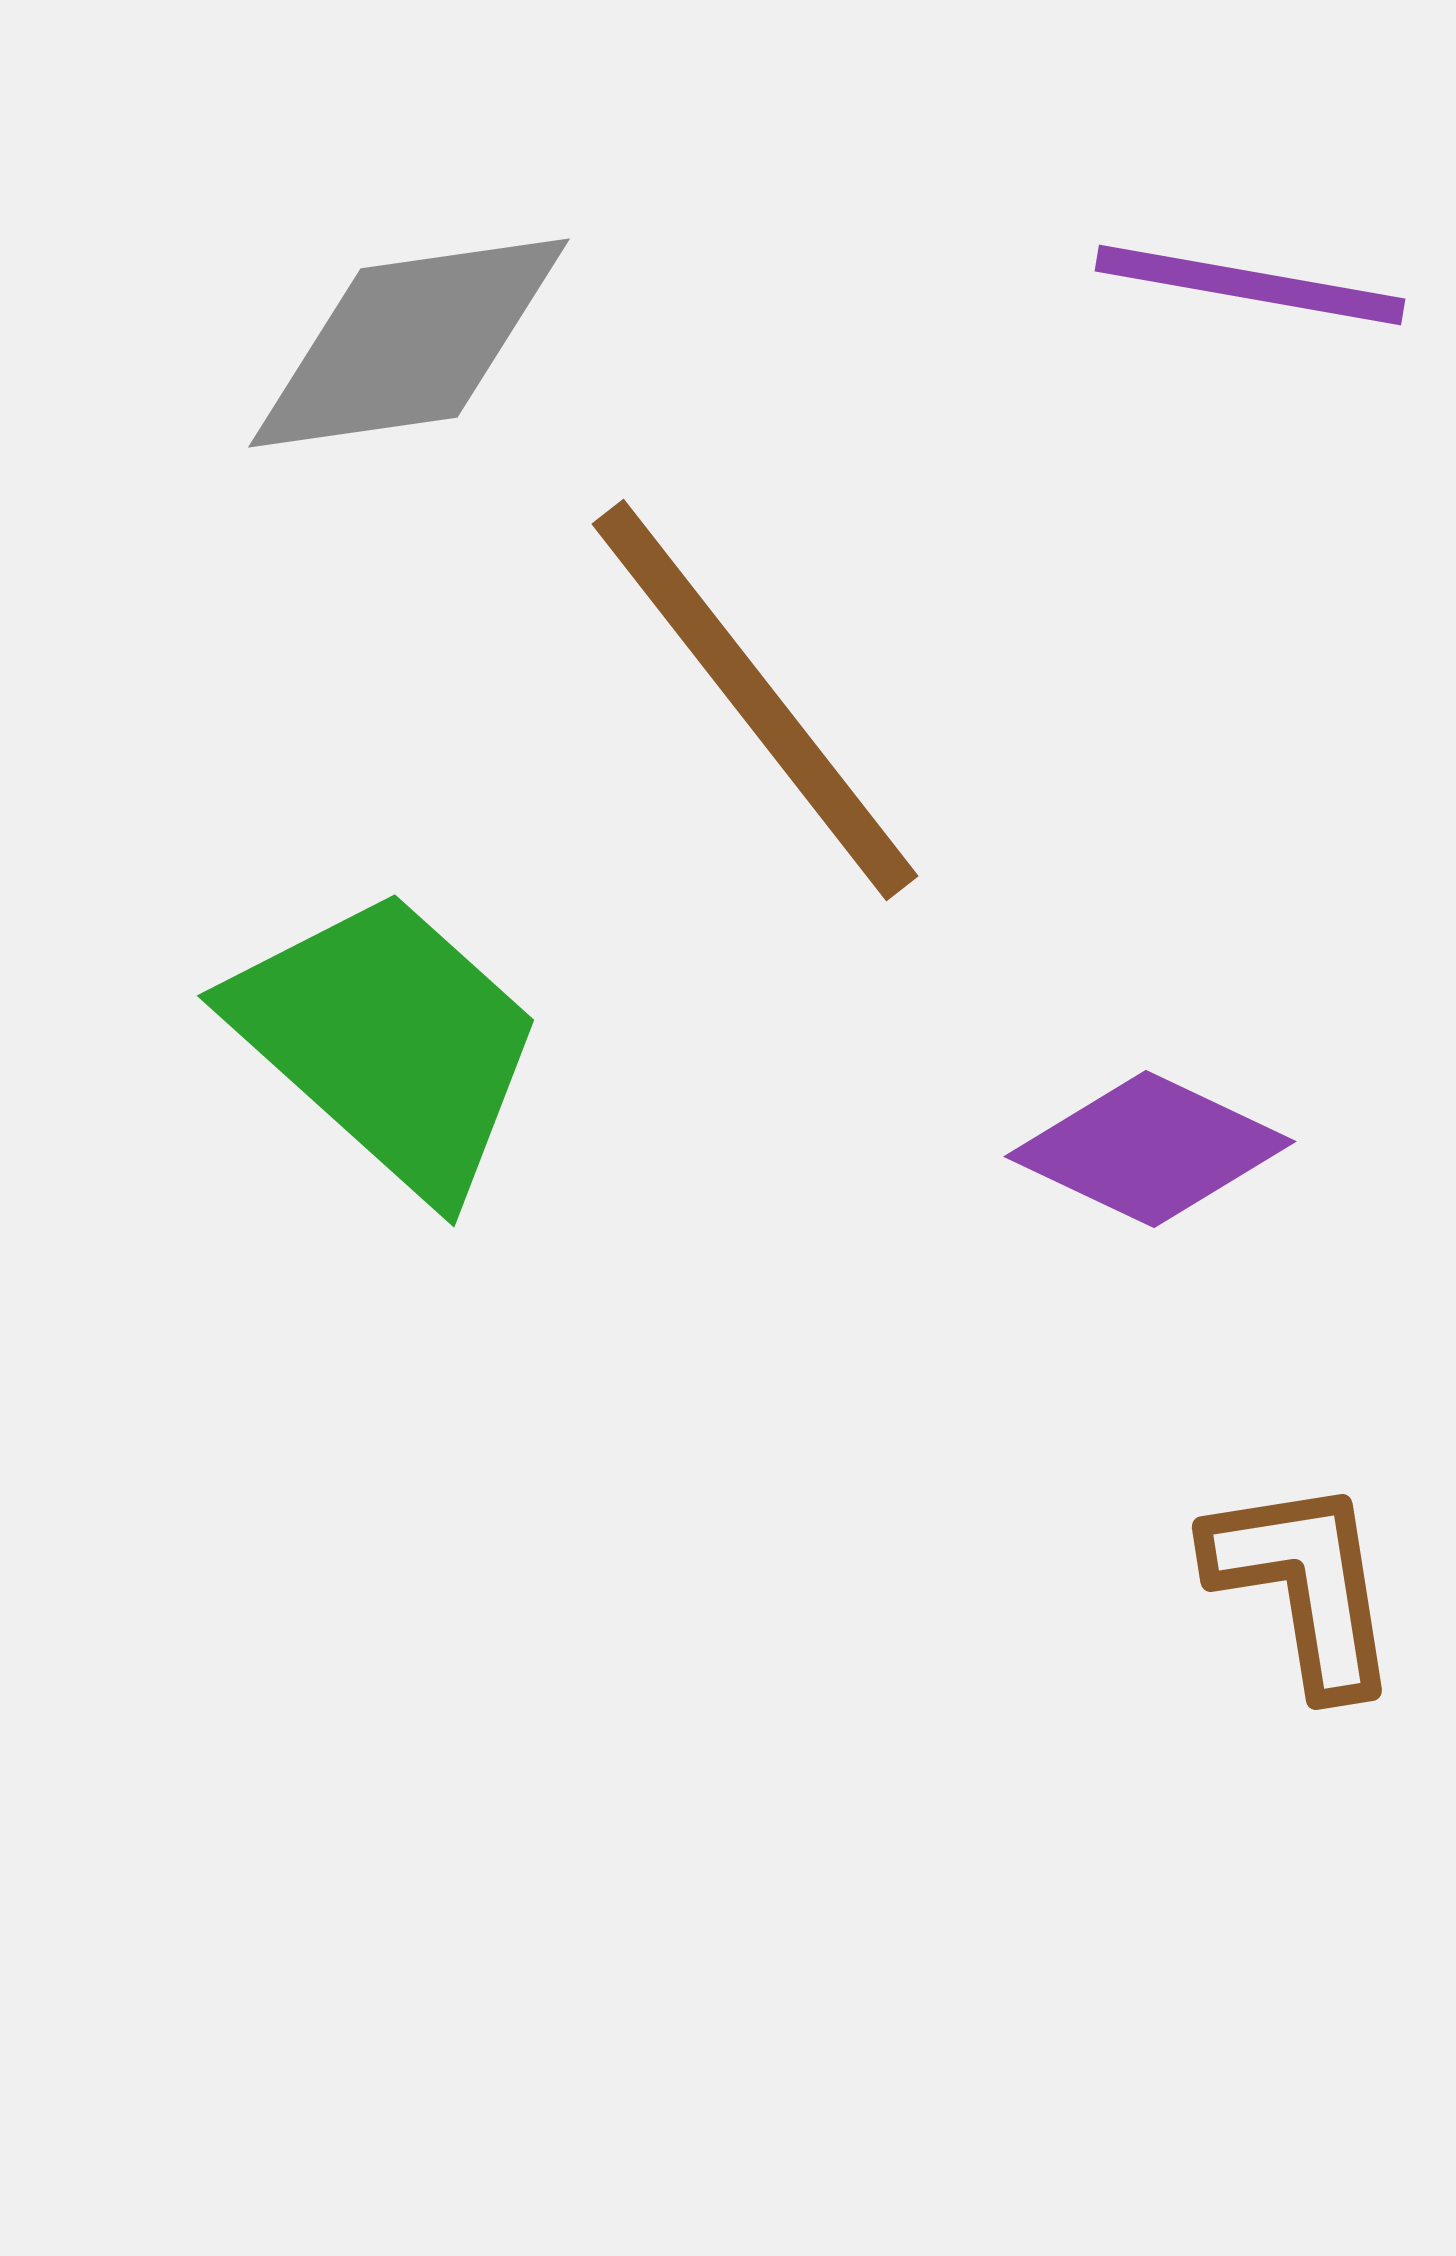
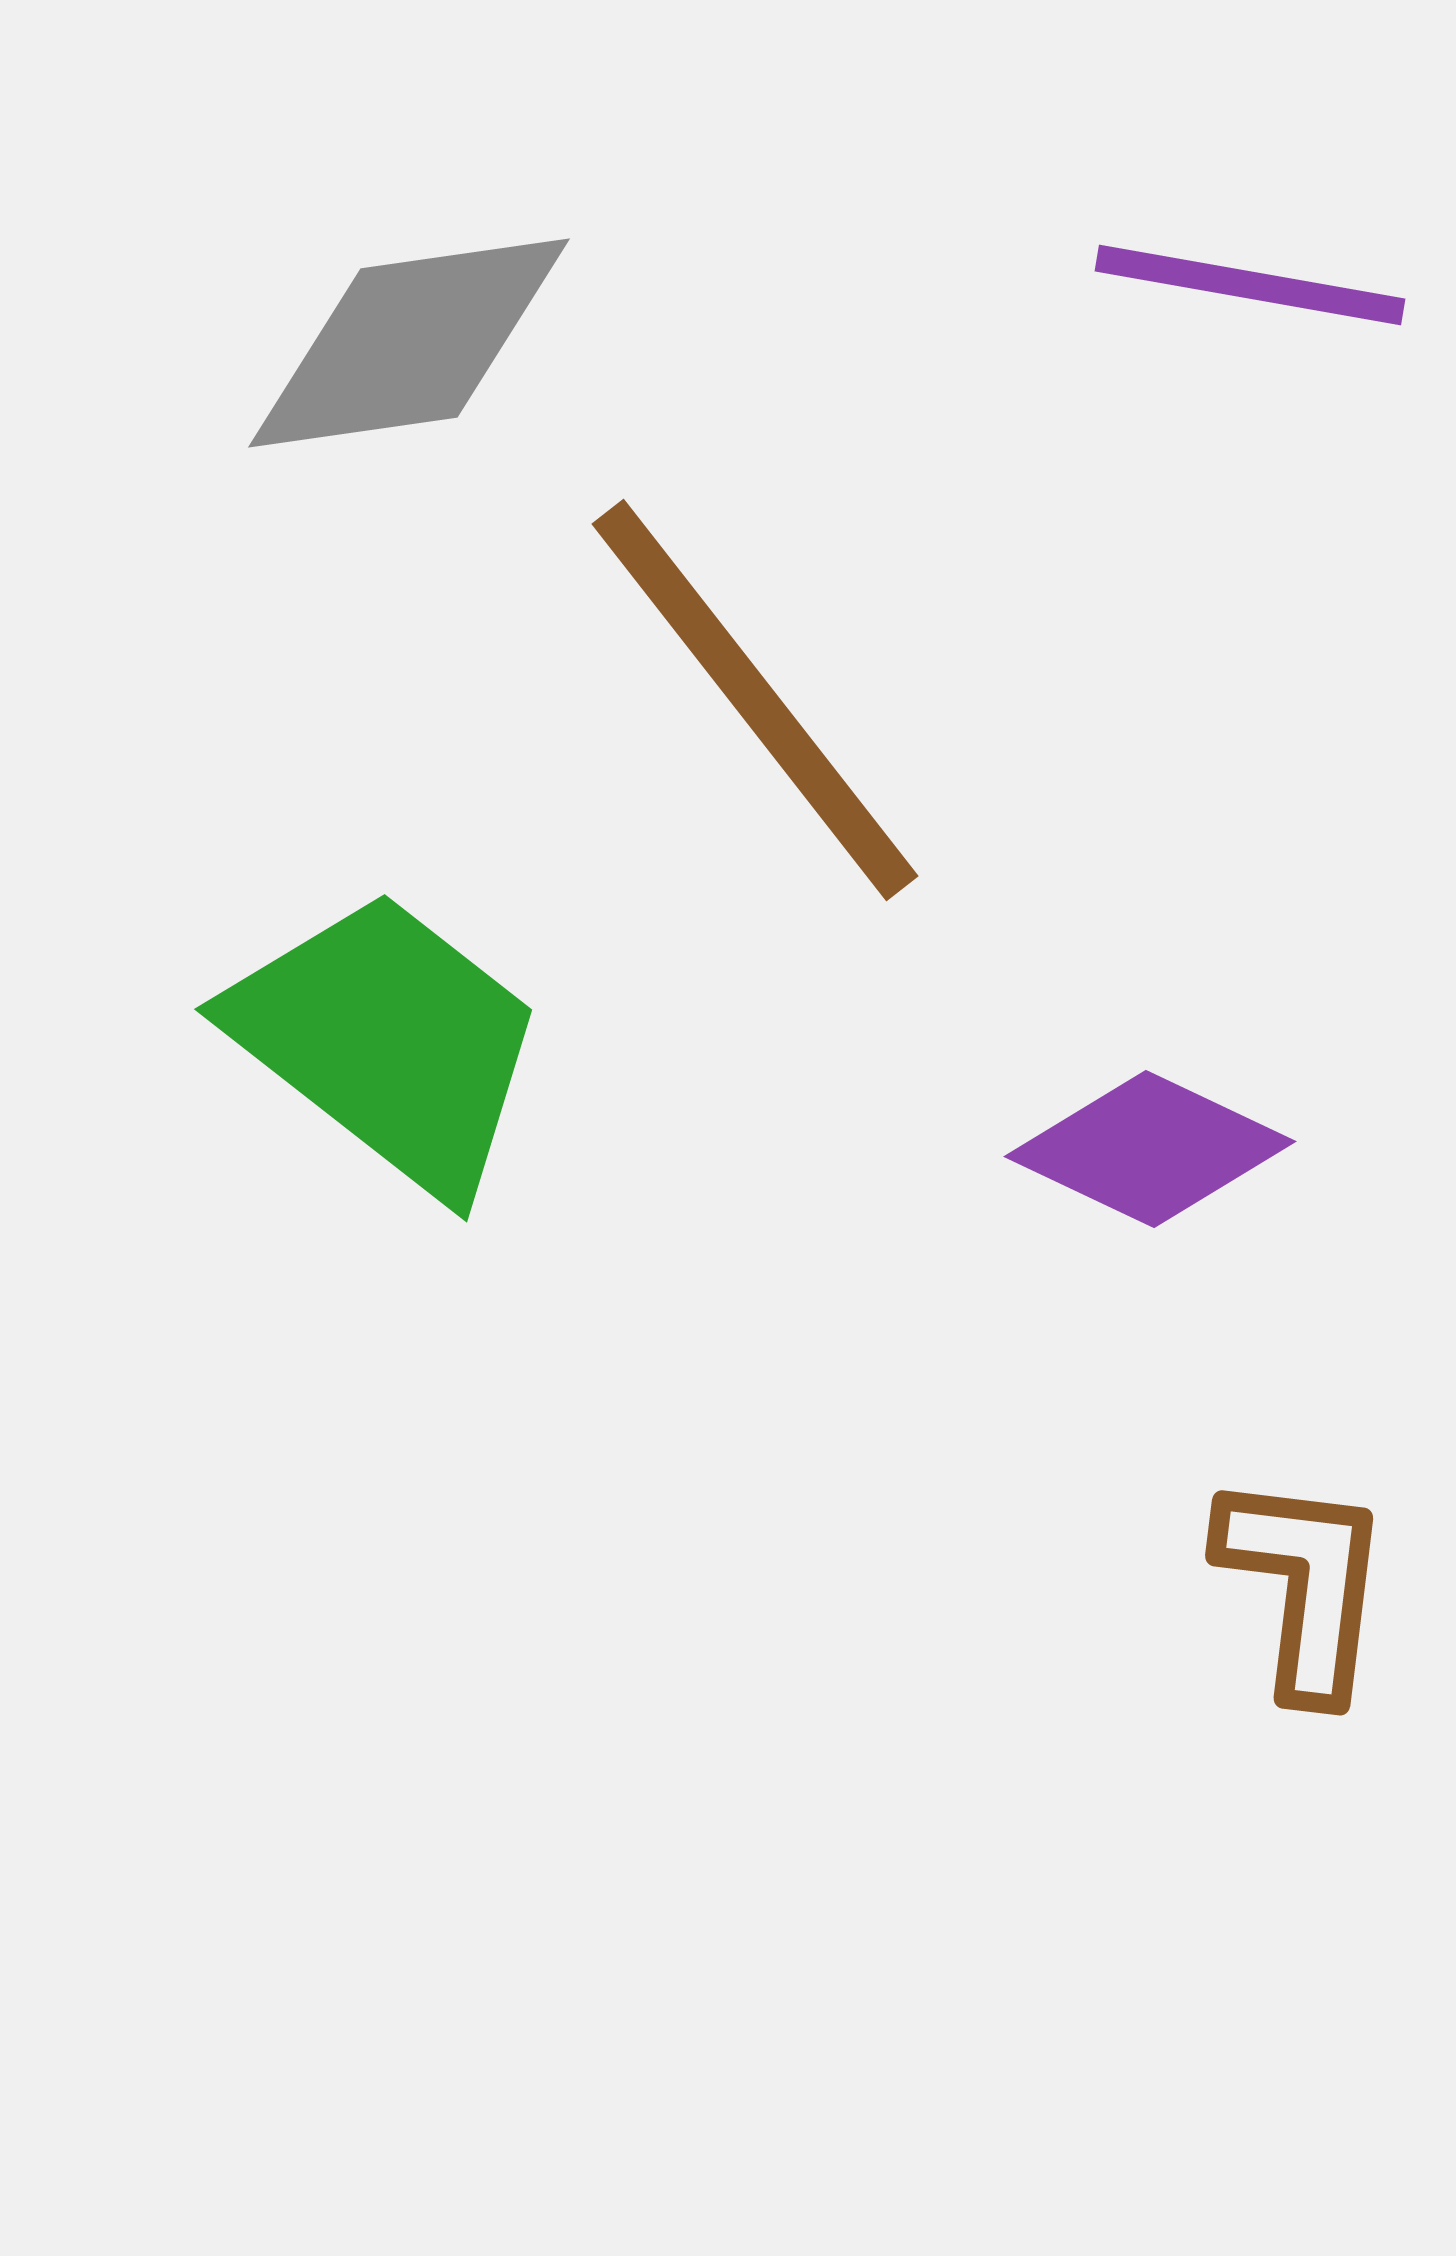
green trapezoid: rotated 4 degrees counterclockwise
brown L-shape: rotated 16 degrees clockwise
